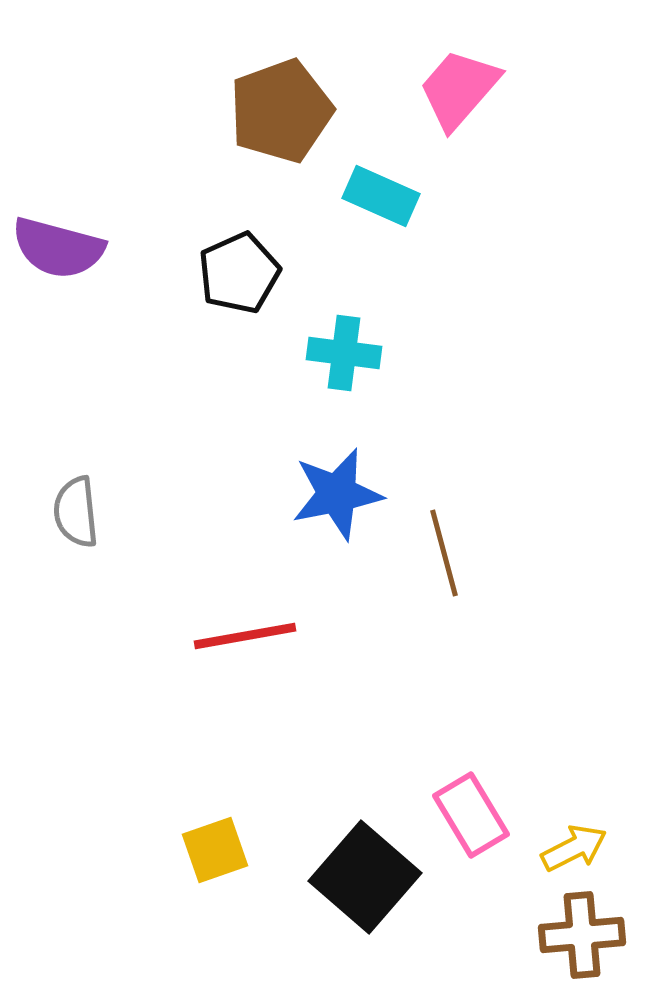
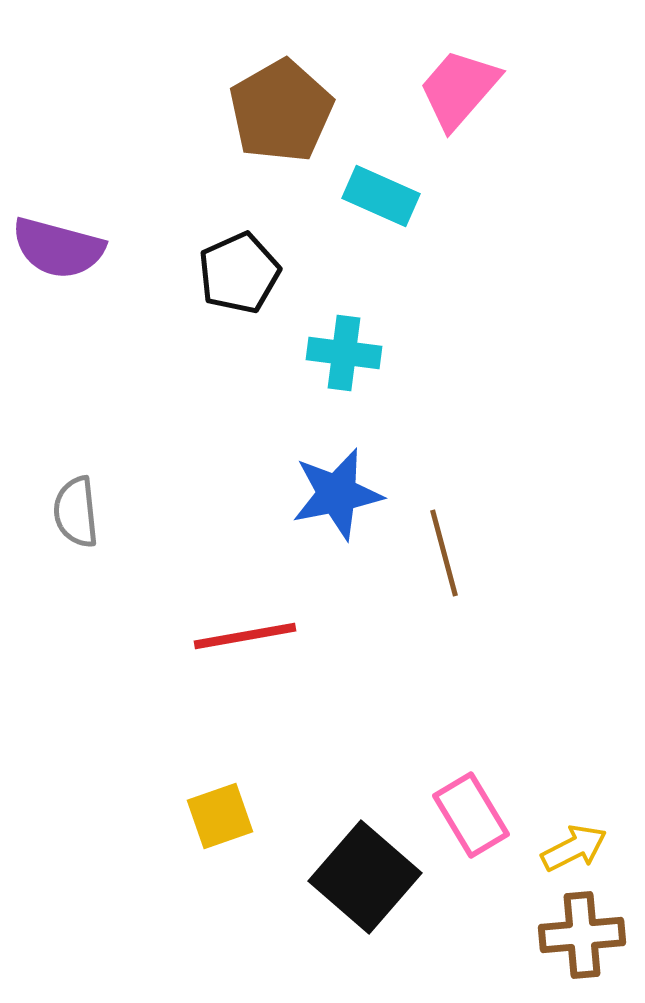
brown pentagon: rotated 10 degrees counterclockwise
yellow square: moved 5 px right, 34 px up
